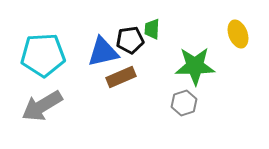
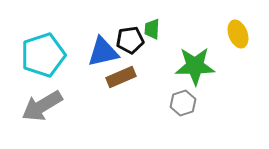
cyan pentagon: rotated 15 degrees counterclockwise
gray hexagon: moved 1 px left
